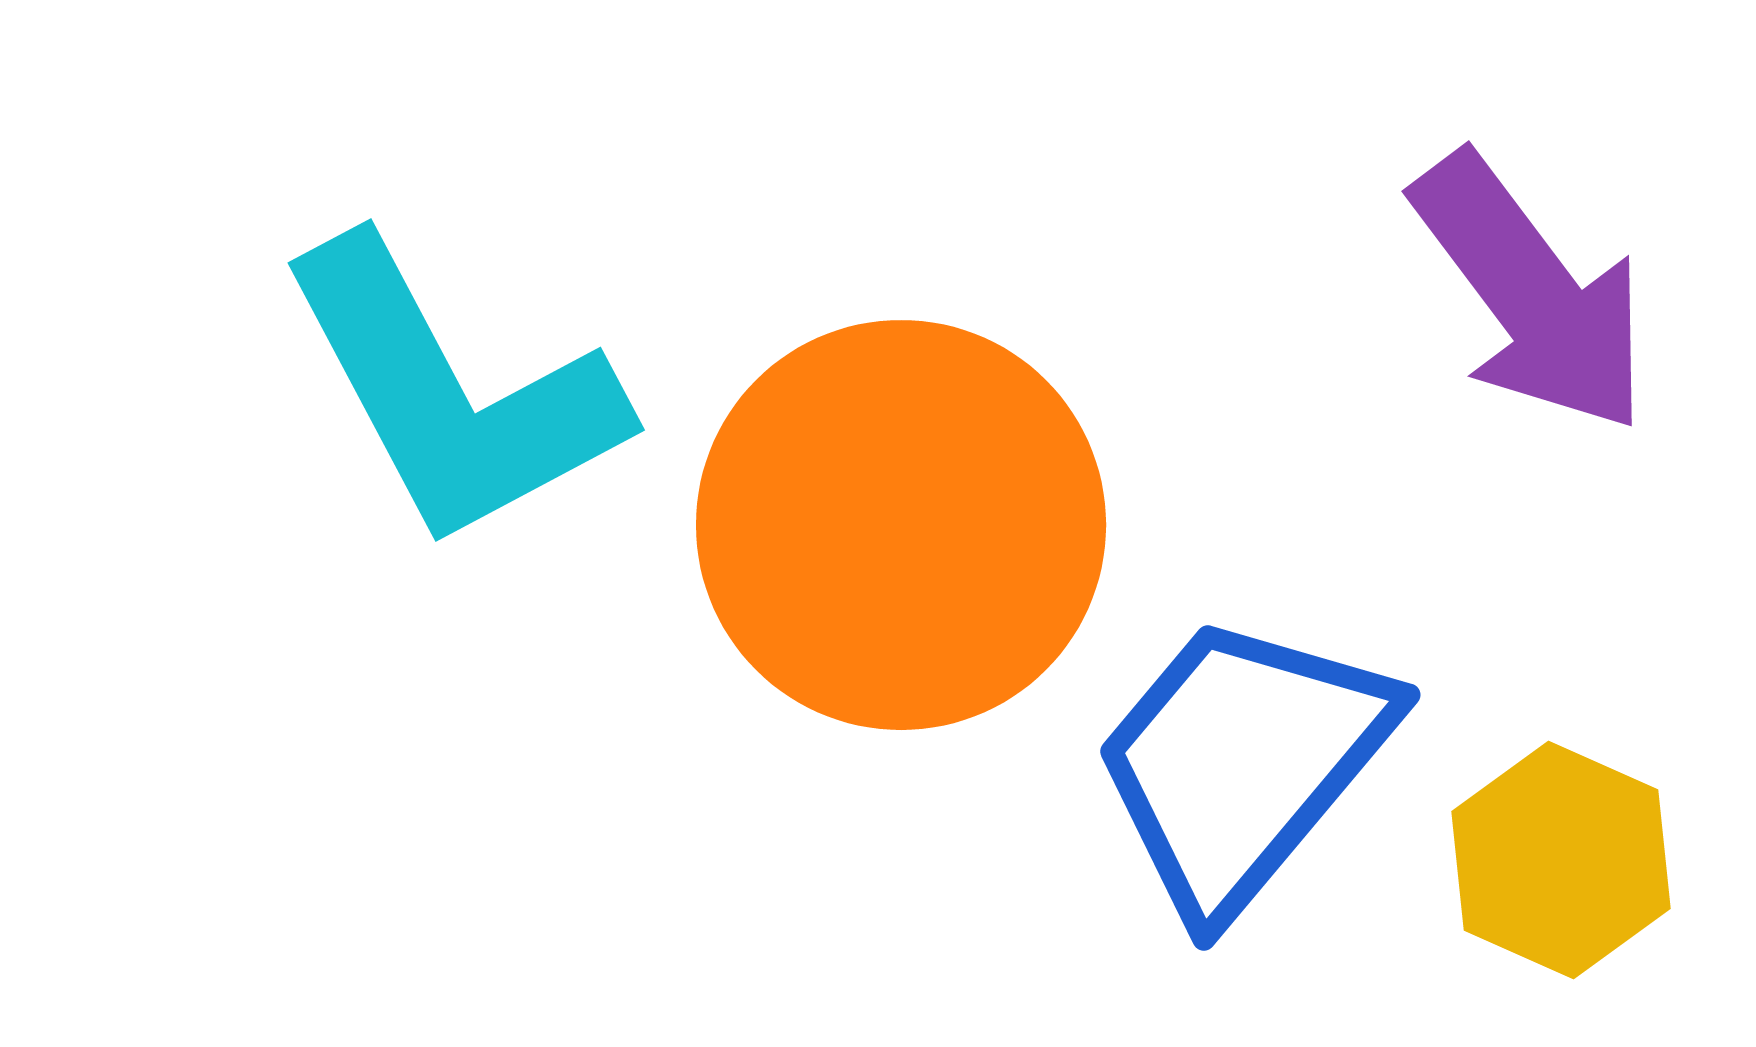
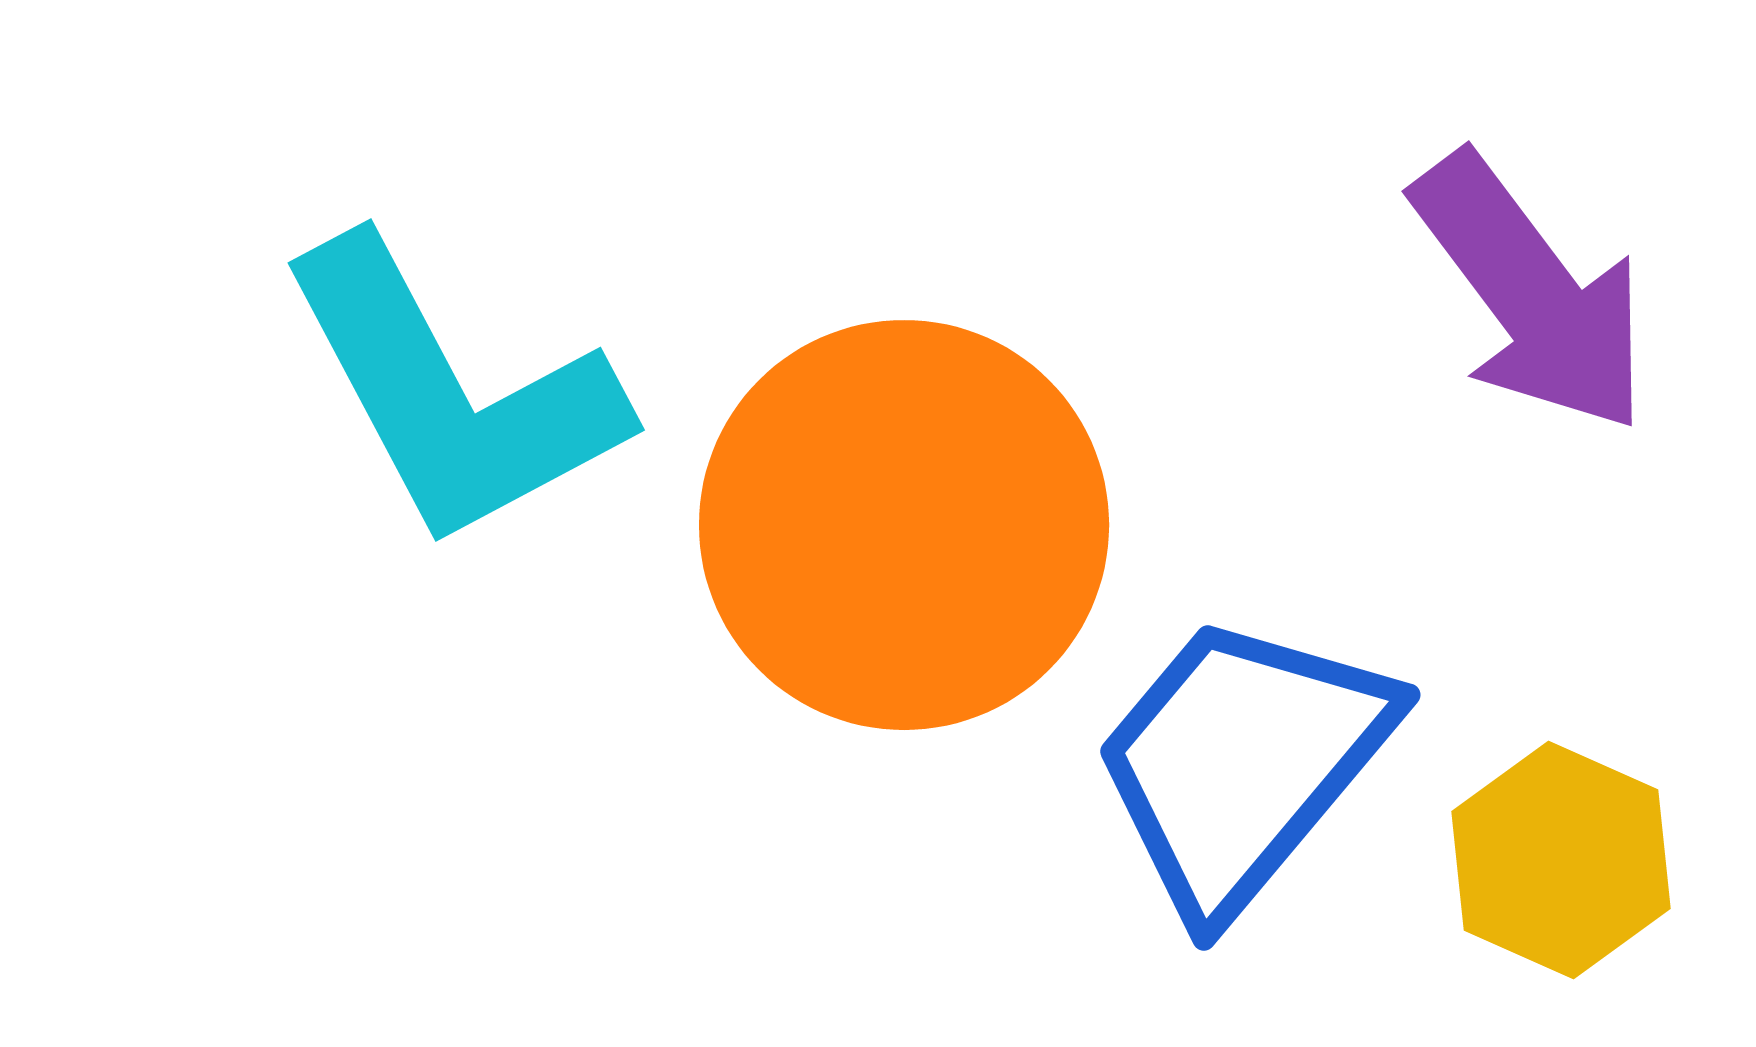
orange circle: moved 3 px right
